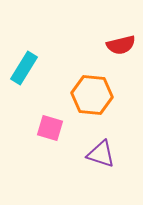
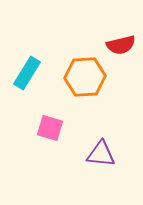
cyan rectangle: moved 3 px right, 5 px down
orange hexagon: moved 7 px left, 18 px up; rotated 9 degrees counterclockwise
purple triangle: rotated 12 degrees counterclockwise
